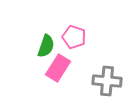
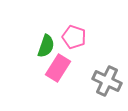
gray cross: rotated 20 degrees clockwise
